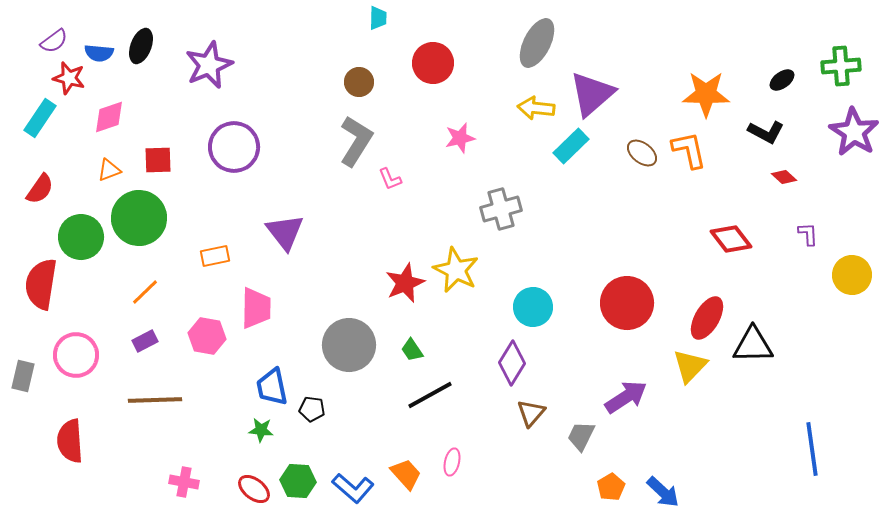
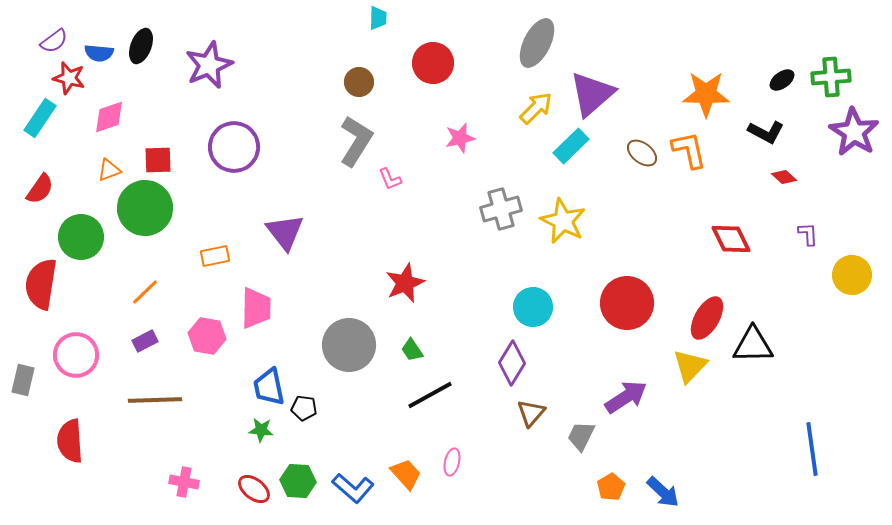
green cross at (841, 66): moved 10 px left, 11 px down
yellow arrow at (536, 108): rotated 129 degrees clockwise
green circle at (139, 218): moved 6 px right, 10 px up
red diamond at (731, 239): rotated 12 degrees clockwise
yellow star at (456, 270): moved 107 px right, 49 px up
gray rectangle at (23, 376): moved 4 px down
blue trapezoid at (272, 387): moved 3 px left
black pentagon at (312, 409): moved 8 px left, 1 px up
